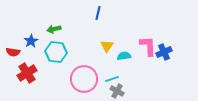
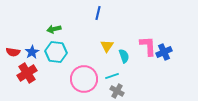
blue star: moved 1 px right, 11 px down
cyan semicircle: rotated 80 degrees clockwise
cyan line: moved 3 px up
